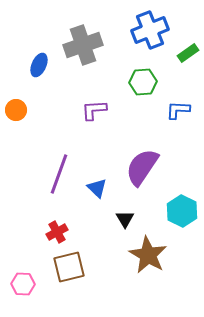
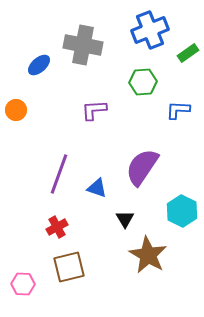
gray cross: rotated 30 degrees clockwise
blue ellipse: rotated 25 degrees clockwise
blue triangle: rotated 25 degrees counterclockwise
red cross: moved 5 px up
